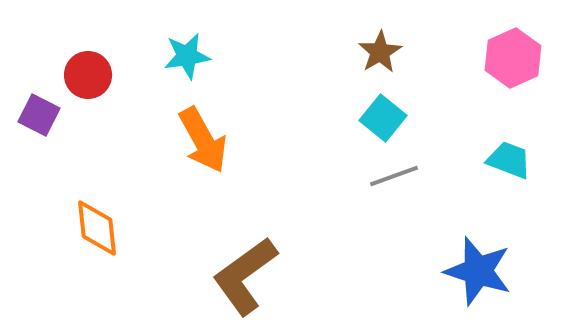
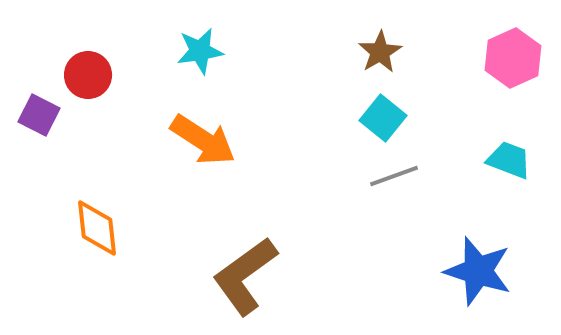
cyan star: moved 13 px right, 5 px up
orange arrow: rotated 28 degrees counterclockwise
